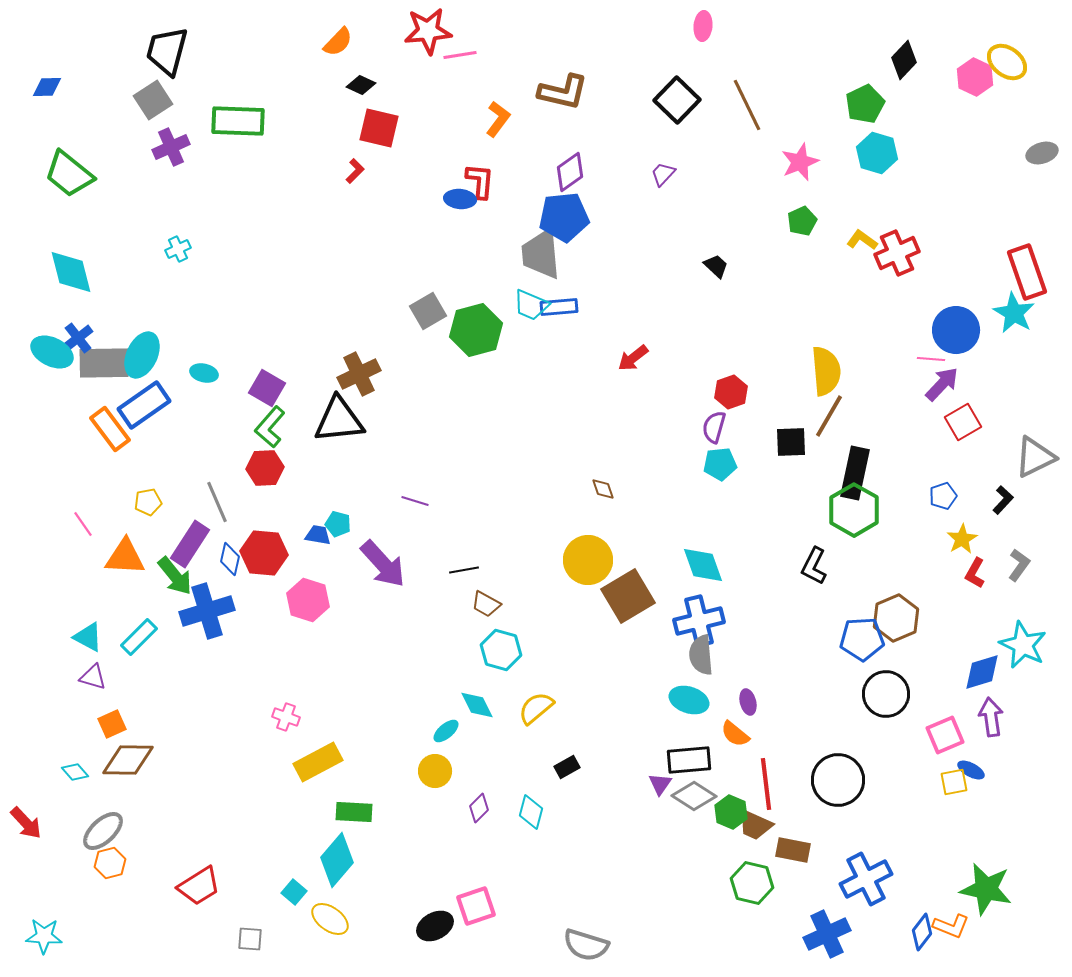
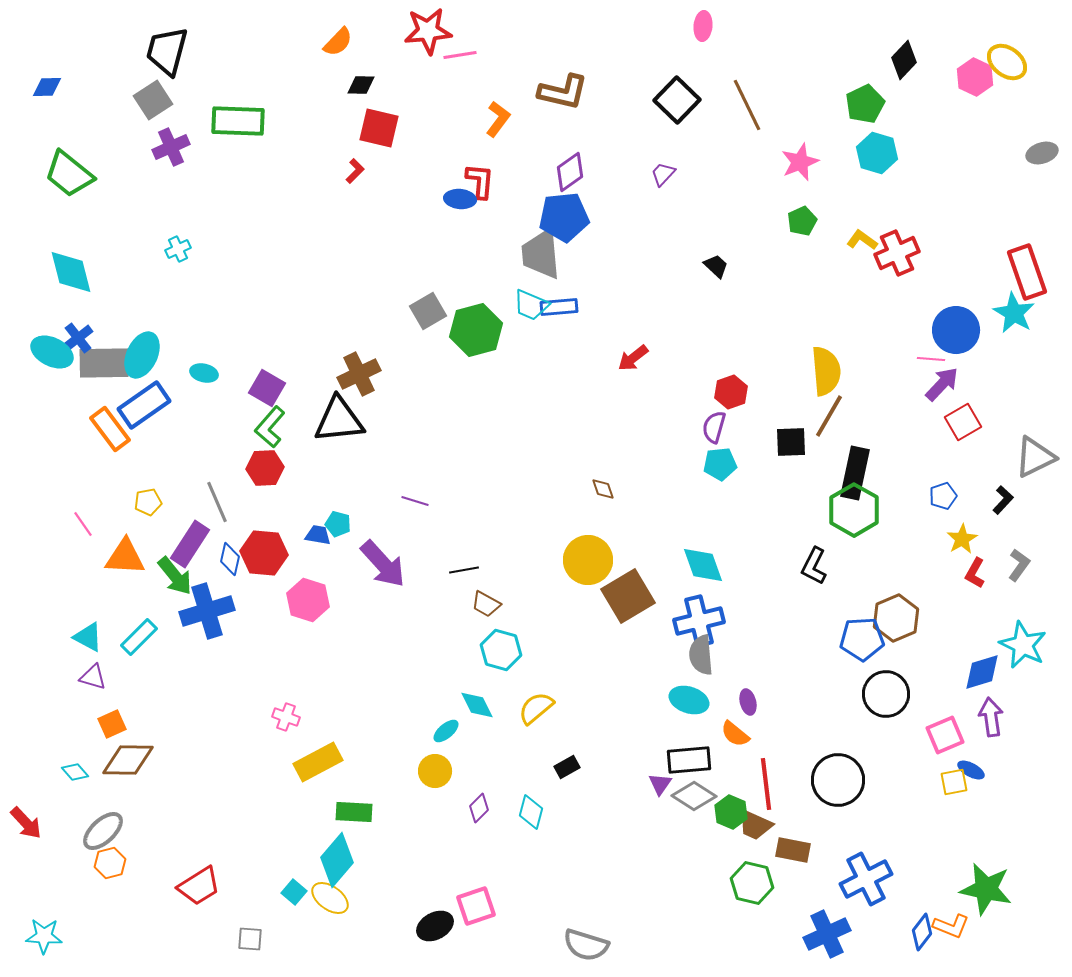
black diamond at (361, 85): rotated 24 degrees counterclockwise
yellow ellipse at (330, 919): moved 21 px up
